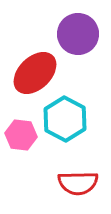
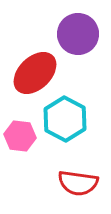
pink hexagon: moved 1 px left, 1 px down
red semicircle: rotated 9 degrees clockwise
